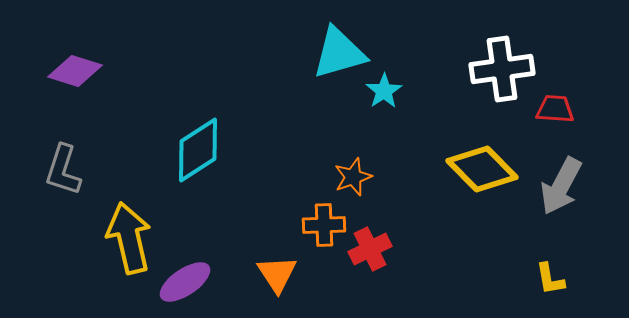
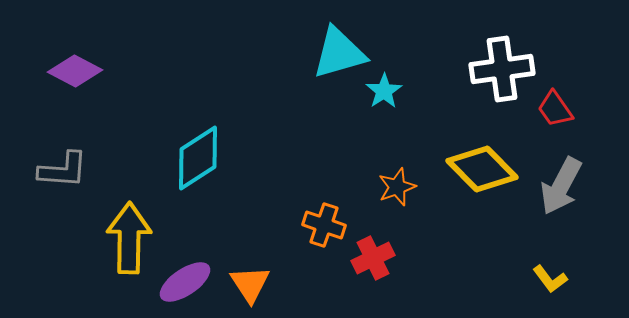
purple diamond: rotated 10 degrees clockwise
red trapezoid: rotated 129 degrees counterclockwise
cyan diamond: moved 8 px down
gray L-shape: rotated 104 degrees counterclockwise
orange star: moved 44 px right, 10 px down
orange cross: rotated 21 degrees clockwise
yellow arrow: rotated 14 degrees clockwise
red cross: moved 3 px right, 9 px down
orange triangle: moved 27 px left, 10 px down
yellow L-shape: rotated 27 degrees counterclockwise
